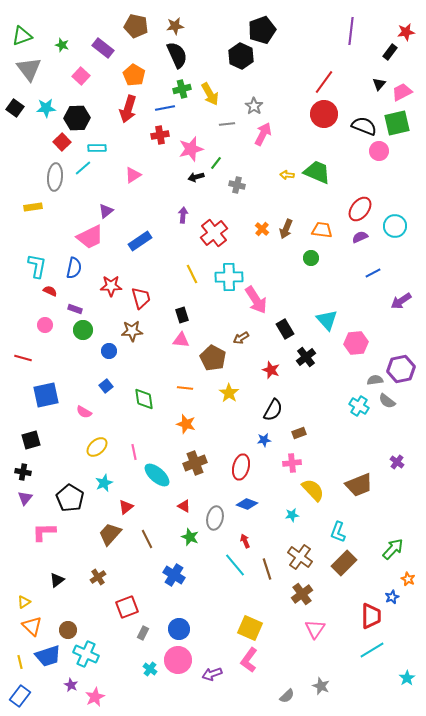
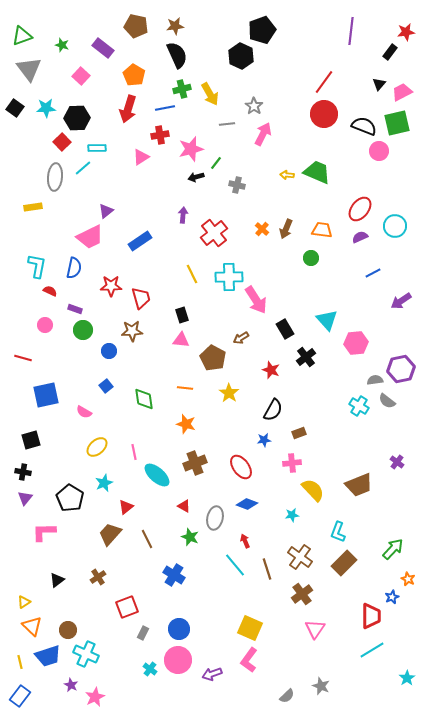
pink triangle at (133, 175): moved 8 px right, 18 px up
red ellipse at (241, 467): rotated 50 degrees counterclockwise
